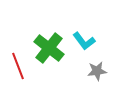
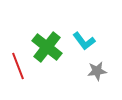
green cross: moved 2 px left, 1 px up
